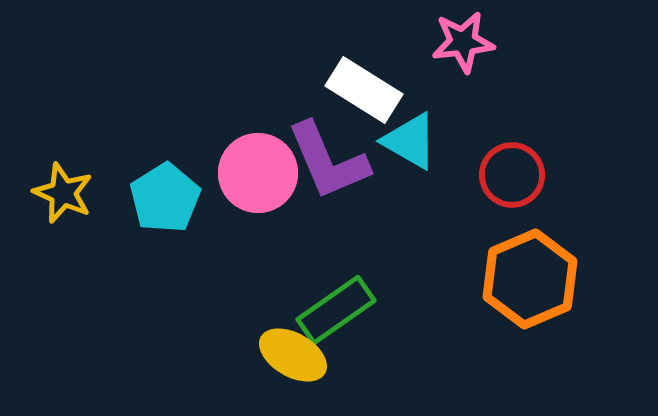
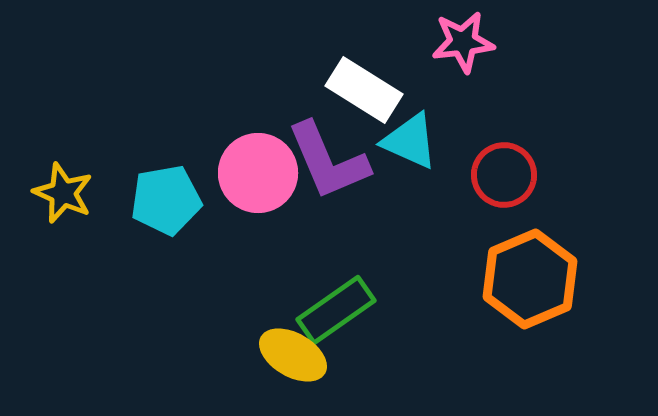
cyan triangle: rotated 6 degrees counterclockwise
red circle: moved 8 px left
cyan pentagon: moved 1 px right, 2 px down; rotated 22 degrees clockwise
